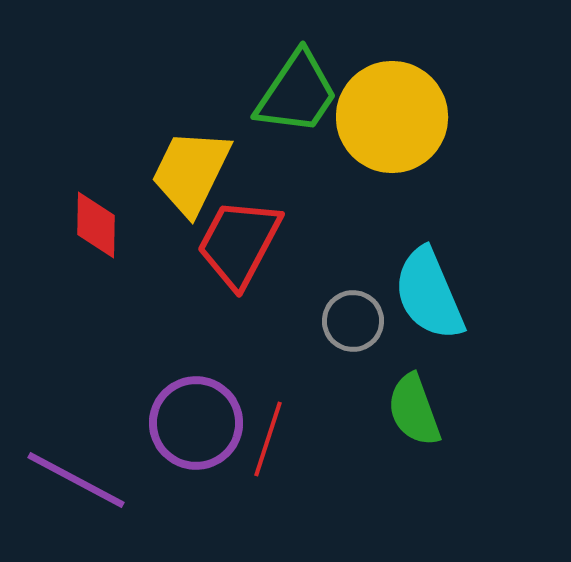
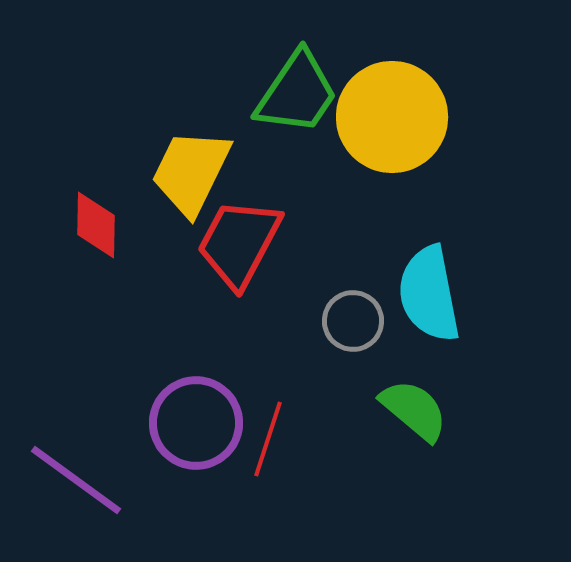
cyan semicircle: rotated 12 degrees clockwise
green semicircle: rotated 150 degrees clockwise
purple line: rotated 8 degrees clockwise
